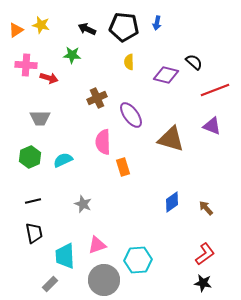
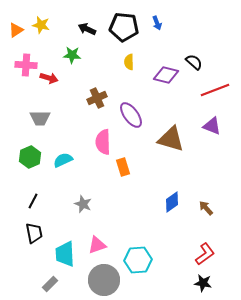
blue arrow: rotated 32 degrees counterclockwise
black line: rotated 49 degrees counterclockwise
cyan trapezoid: moved 2 px up
